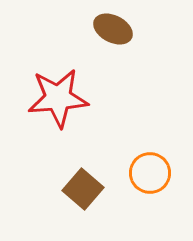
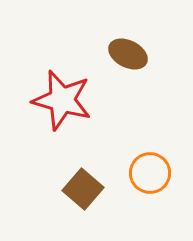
brown ellipse: moved 15 px right, 25 px down
red star: moved 4 px right, 2 px down; rotated 20 degrees clockwise
